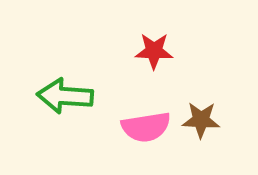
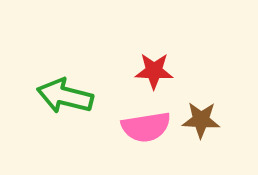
red star: moved 20 px down
green arrow: rotated 10 degrees clockwise
